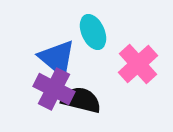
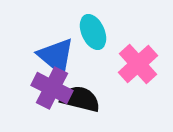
blue triangle: moved 1 px left, 2 px up
purple cross: moved 2 px left, 1 px up
black semicircle: moved 1 px left, 1 px up
